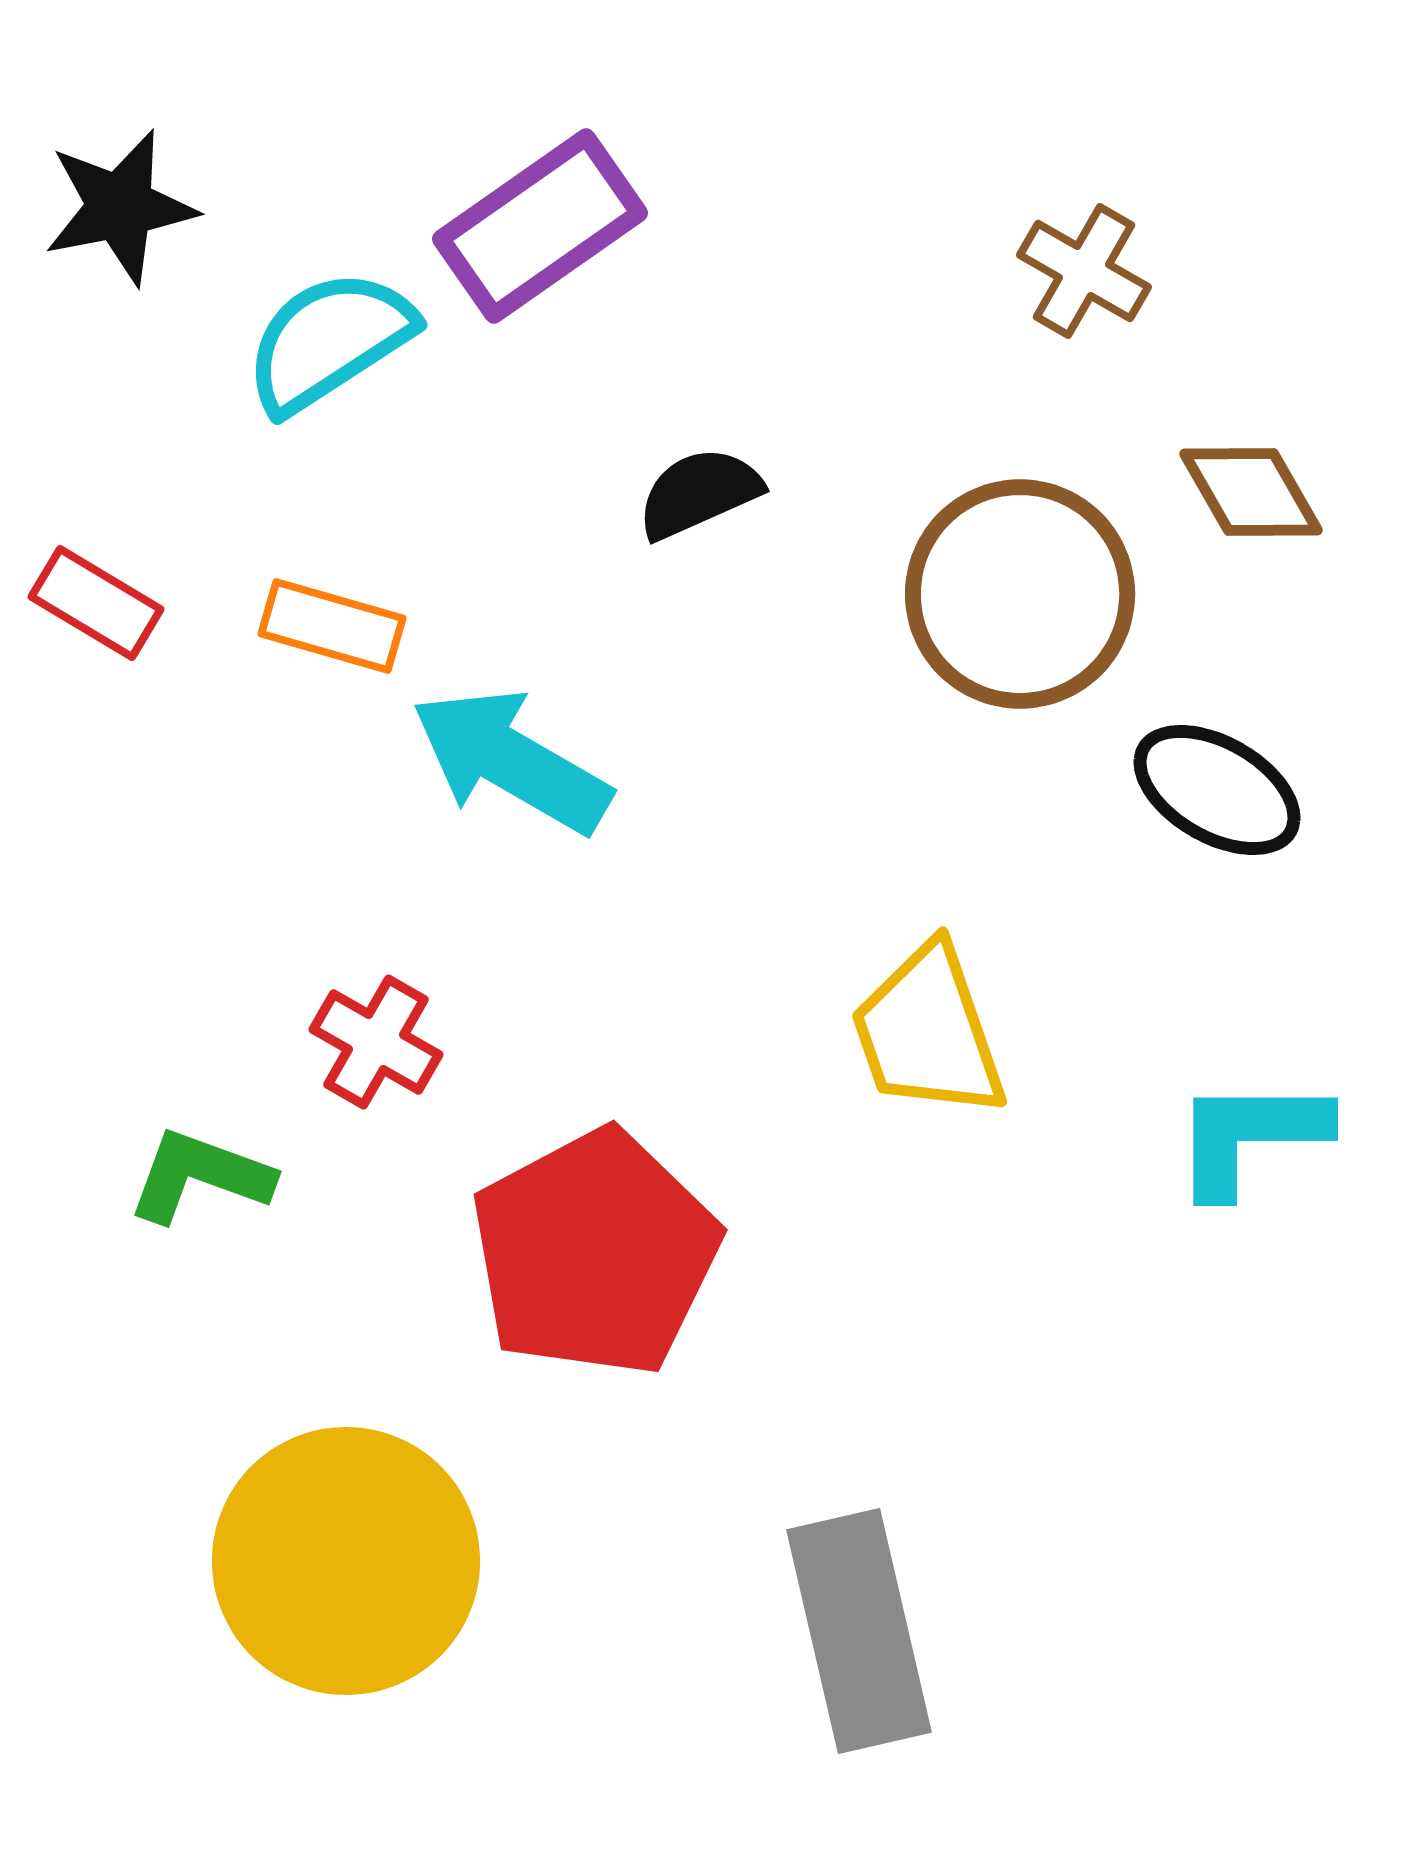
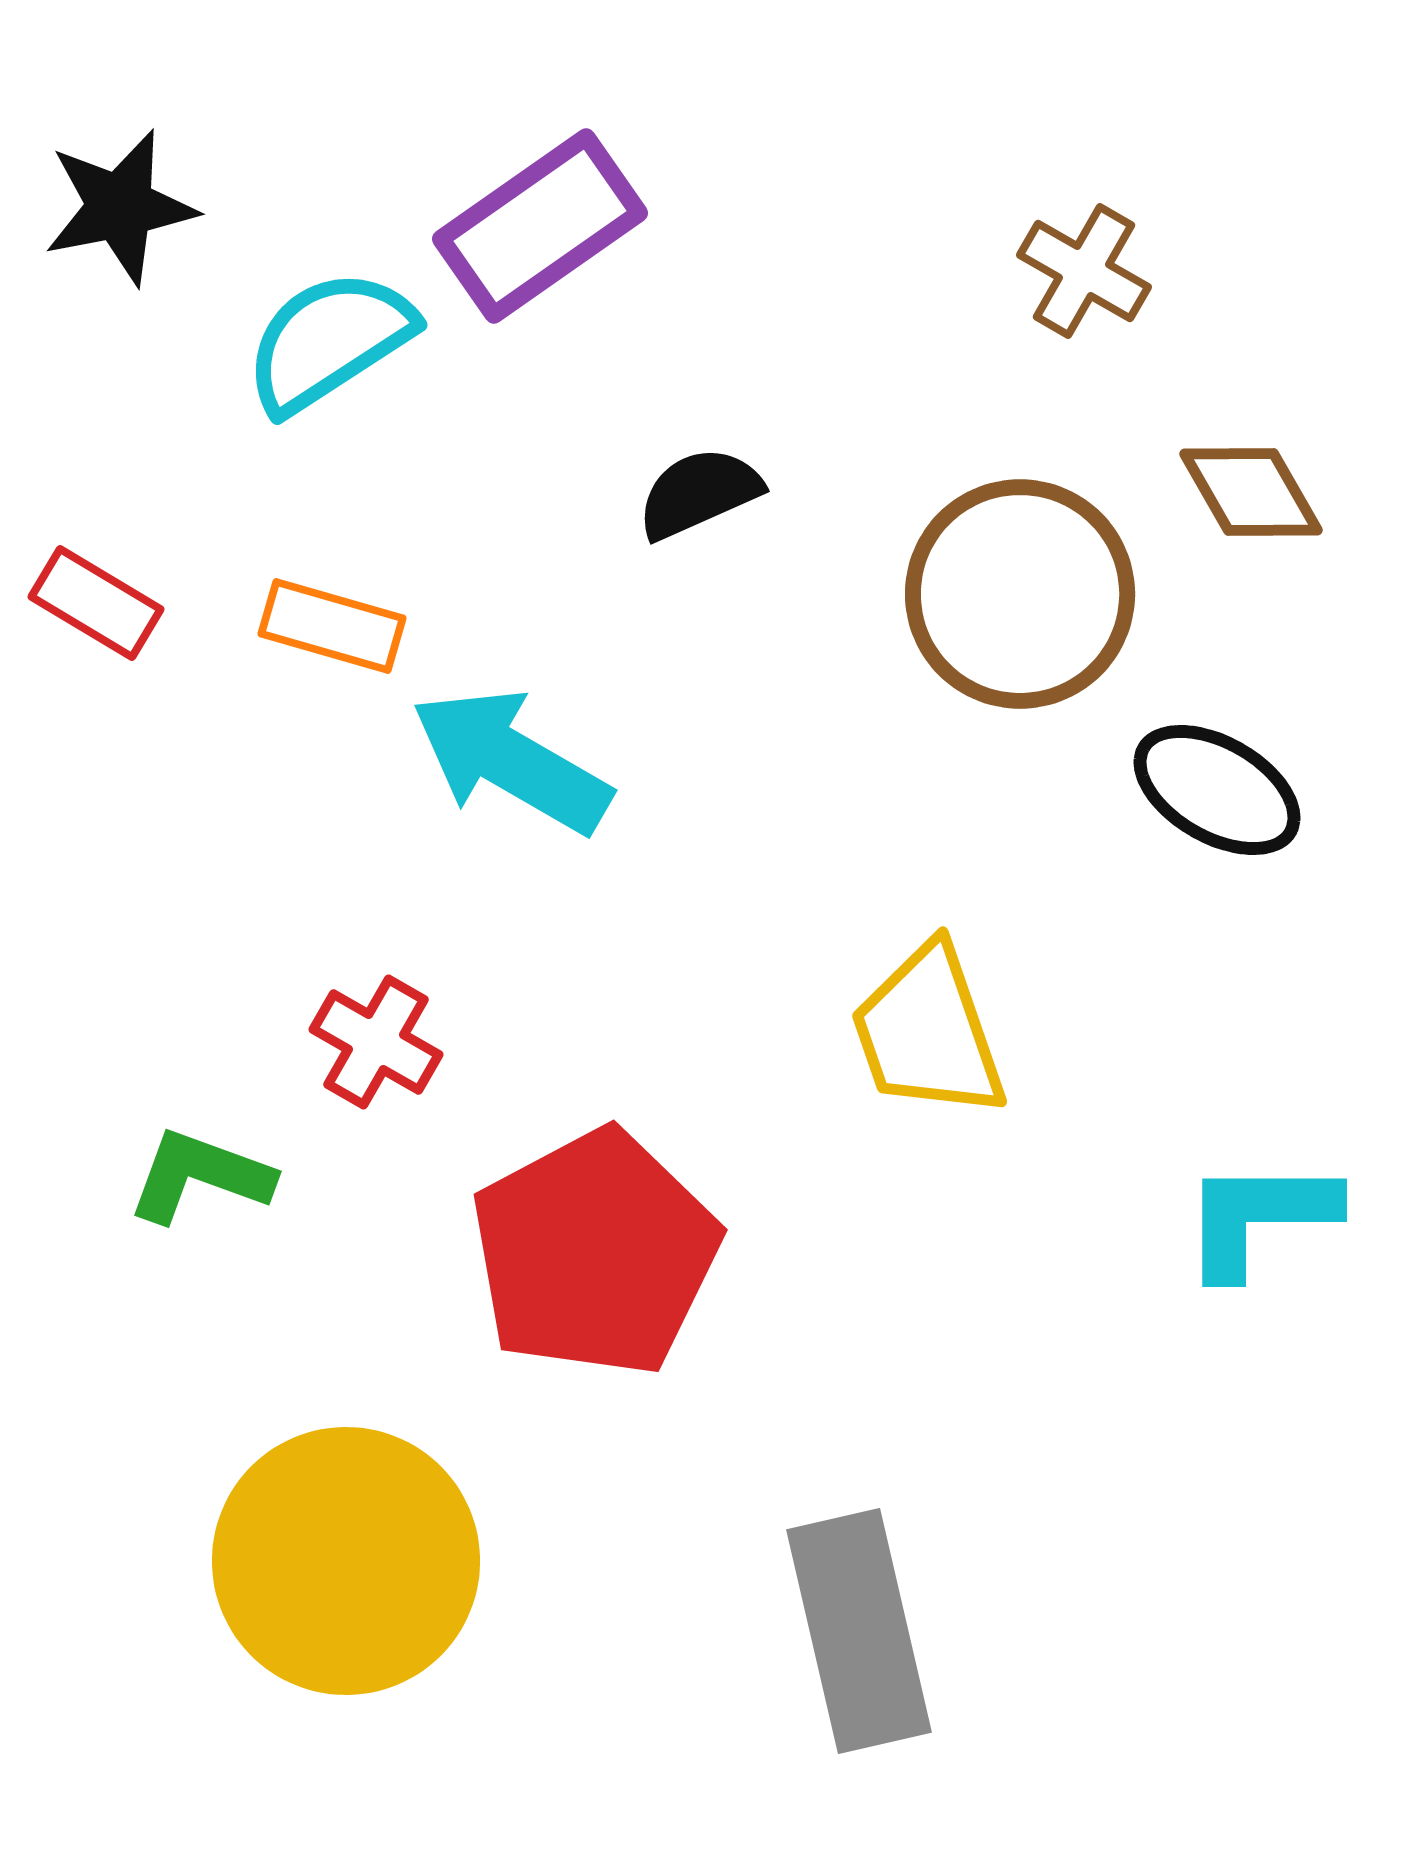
cyan L-shape: moved 9 px right, 81 px down
